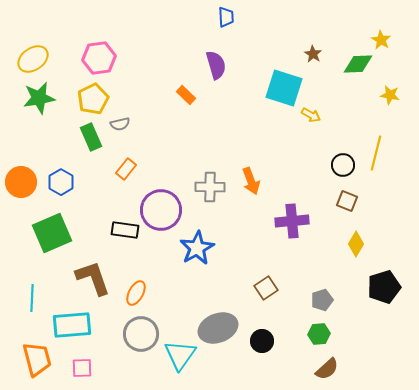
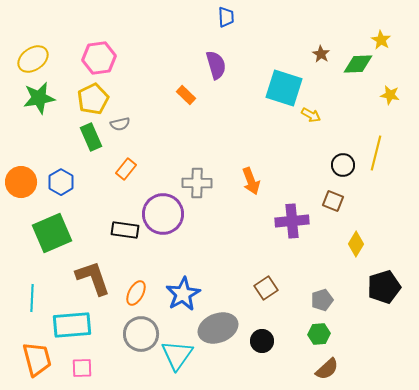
brown star at (313, 54): moved 8 px right
gray cross at (210, 187): moved 13 px left, 4 px up
brown square at (347, 201): moved 14 px left
purple circle at (161, 210): moved 2 px right, 4 px down
blue star at (197, 248): moved 14 px left, 46 px down
cyan triangle at (180, 355): moved 3 px left
